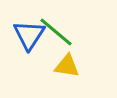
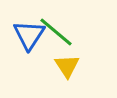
yellow triangle: rotated 48 degrees clockwise
